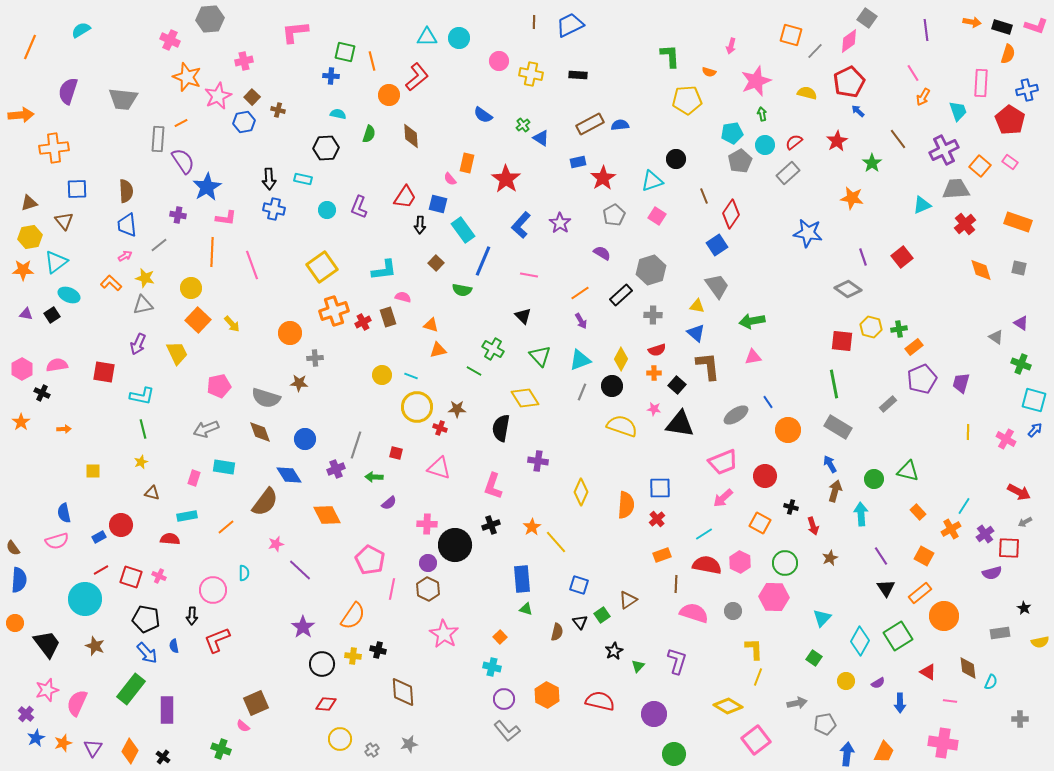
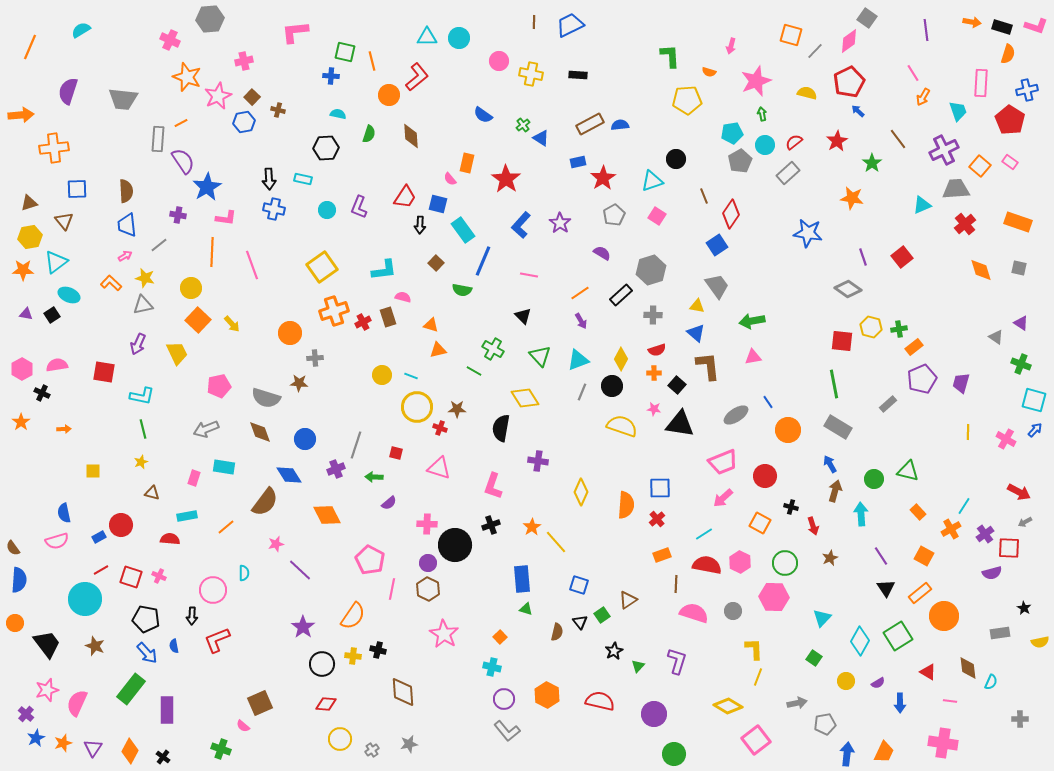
cyan triangle at (580, 360): moved 2 px left
brown square at (256, 703): moved 4 px right
